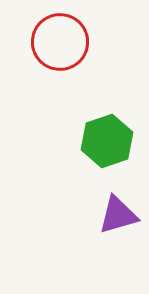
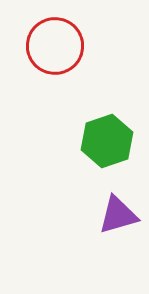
red circle: moved 5 px left, 4 px down
